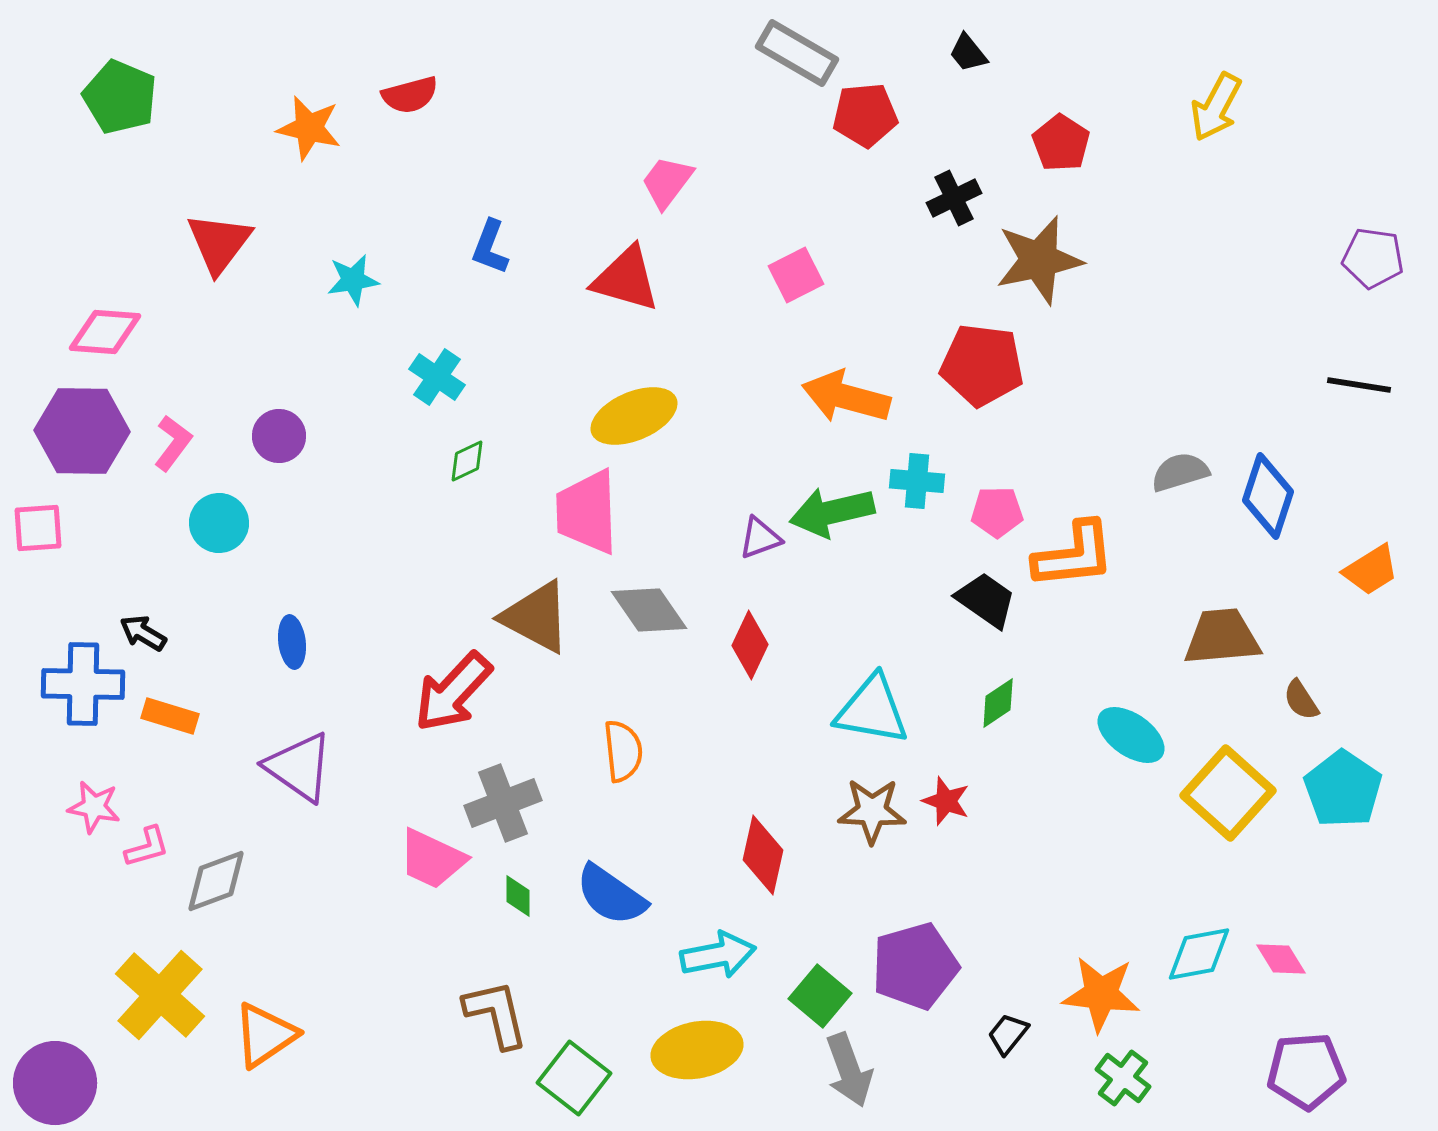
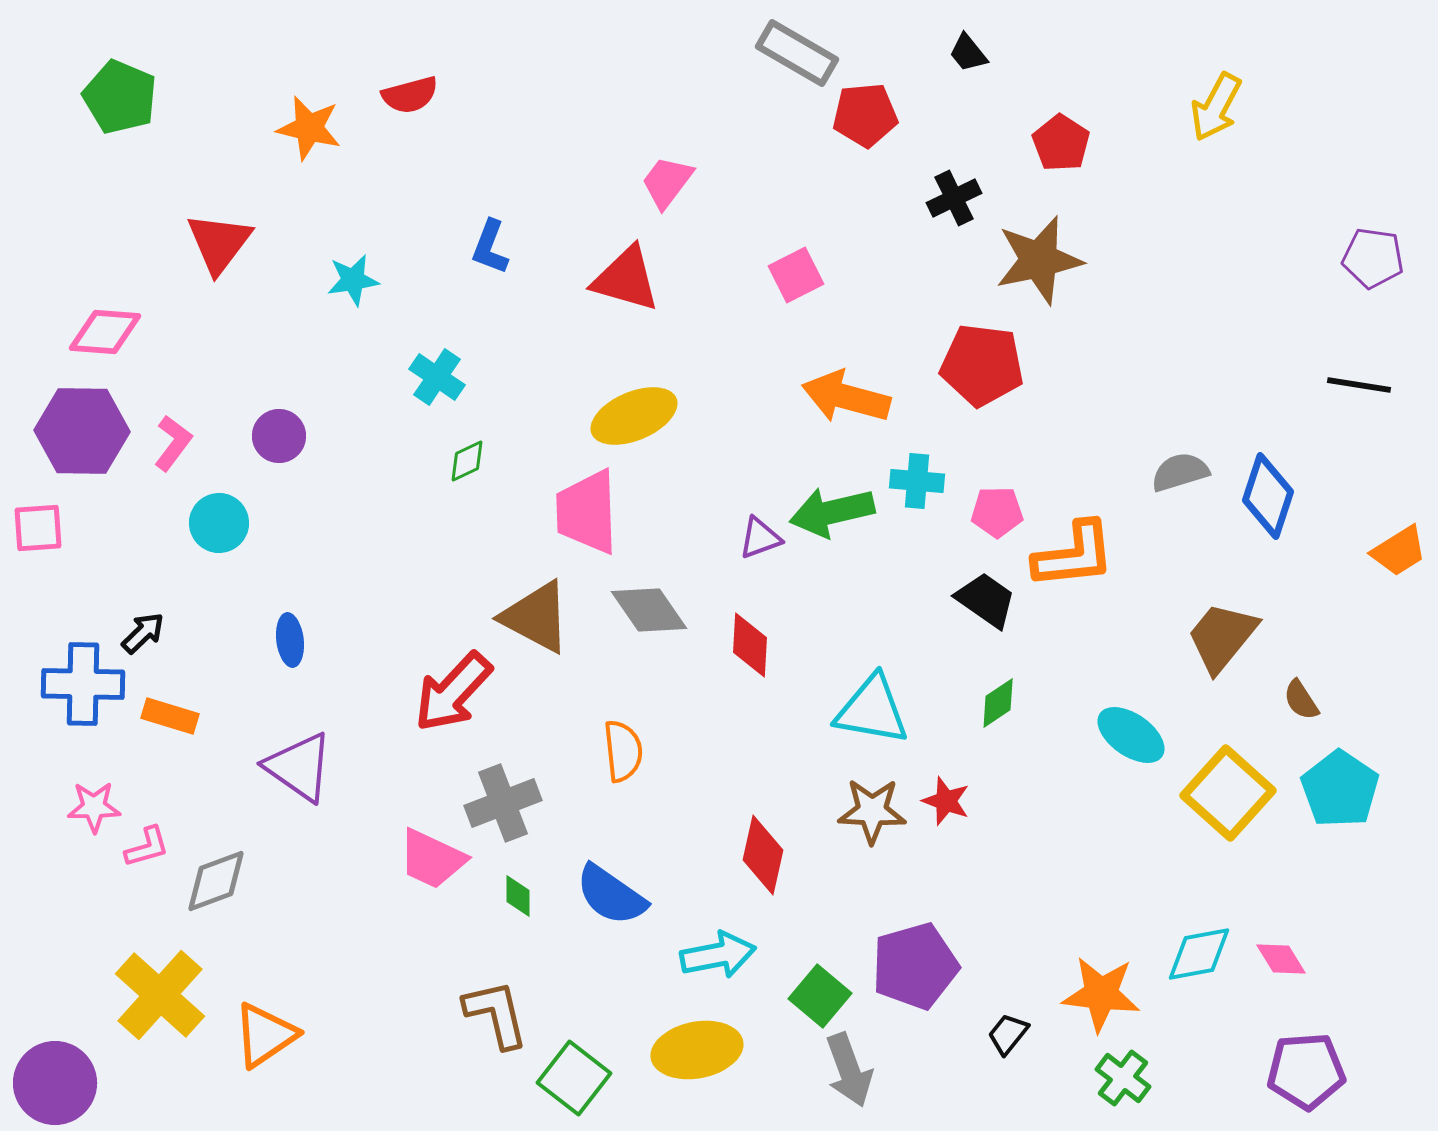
orange trapezoid at (1371, 570): moved 28 px right, 19 px up
black arrow at (143, 633): rotated 105 degrees clockwise
brown trapezoid at (1222, 637): rotated 46 degrees counterclockwise
blue ellipse at (292, 642): moved 2 px left, 2 px up
red diamond at (750, 645): rotated 22 degrees counterclockwise
cyan pentagon at (1343, 789): moved 3 px left
pink star at (94, 807): rotated 12 degrees counterclockwise
